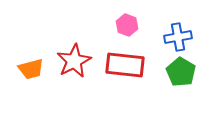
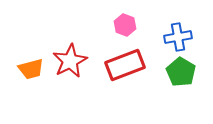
pink hexagon: moved 2 px left
red star: moved 4 px left
red rectangle: rotated 27 degrees counterclockwise
